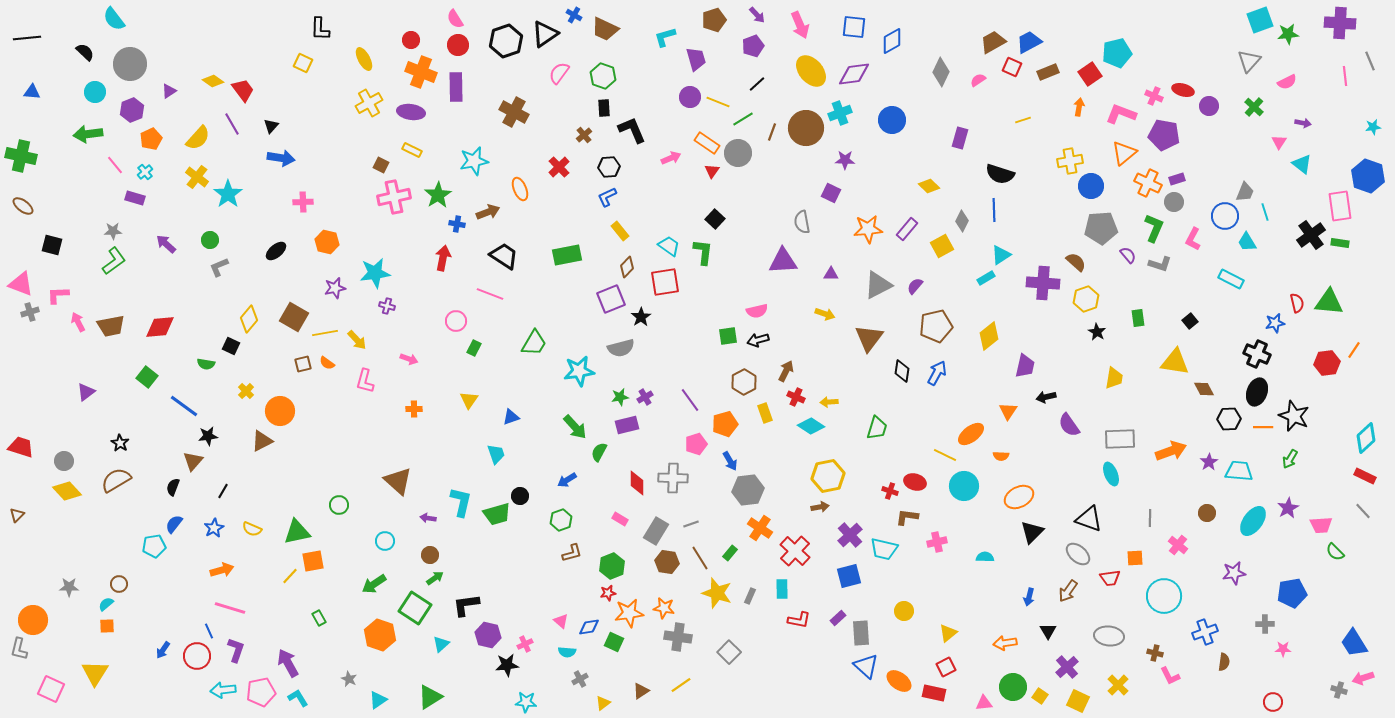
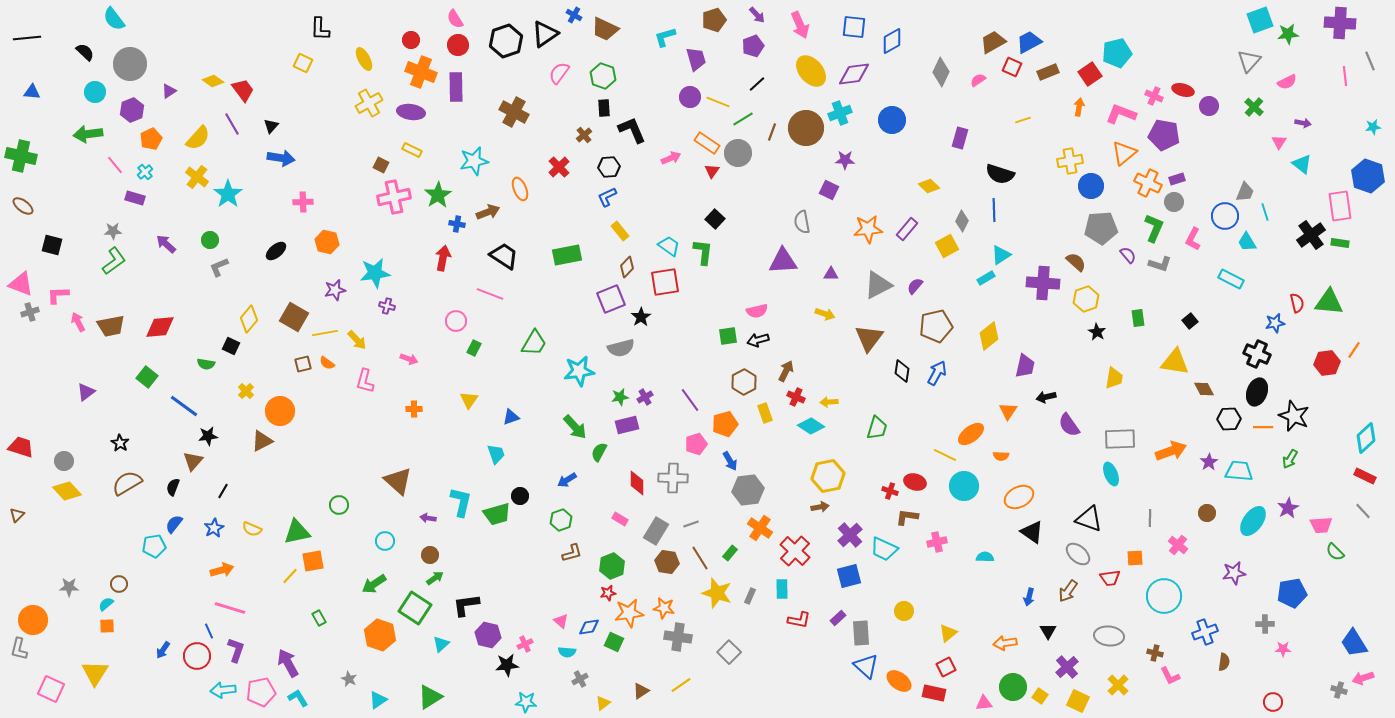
purple square at (831, 193): moved 2 px left, 3 px up
yellow square at (942, 246): moved 5 px right
purple star at (335, 288): moved 2 px down
brown semicircle at (116, 480): moved 11 px right, 3 px down
black triangle at (1032, 532): rotated 40 degrees counterclockwise
cyan trapezoid at (884, 549): rotated 12 degrees clockwise
